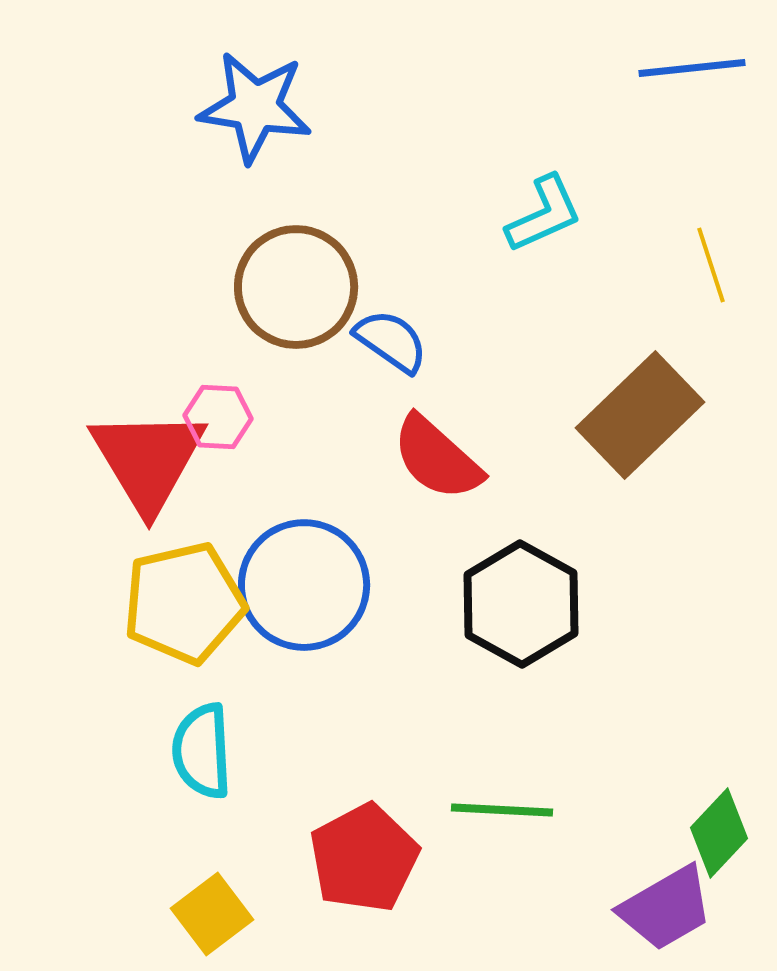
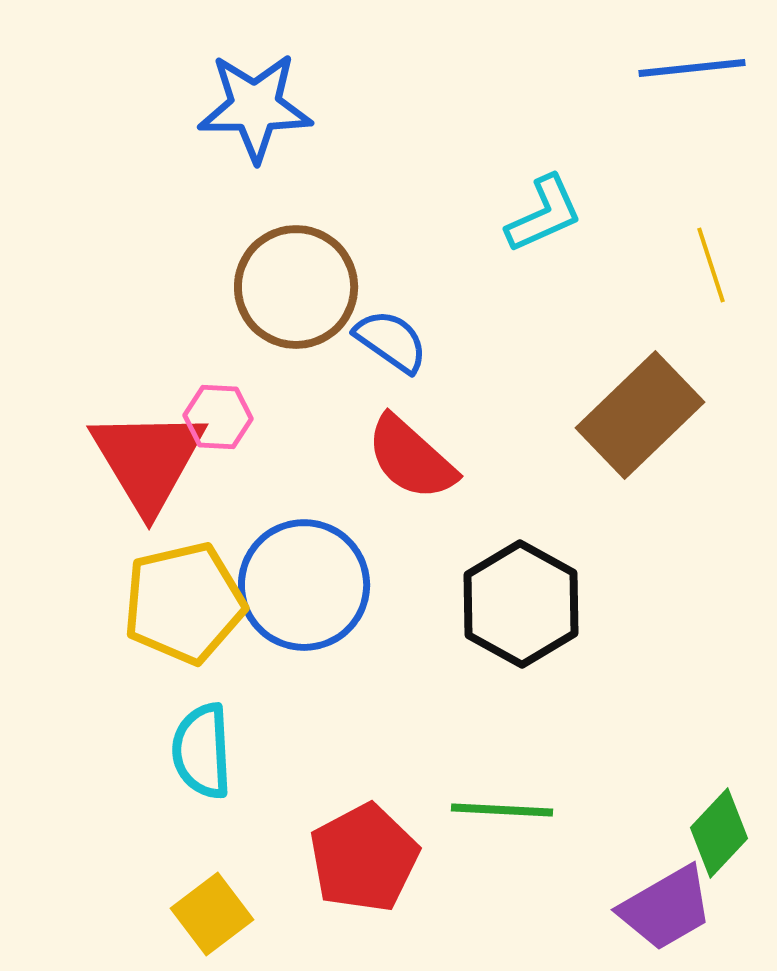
blue star: rotated 9 degrees counterclockwise
red semicircle: moved 26 px left
